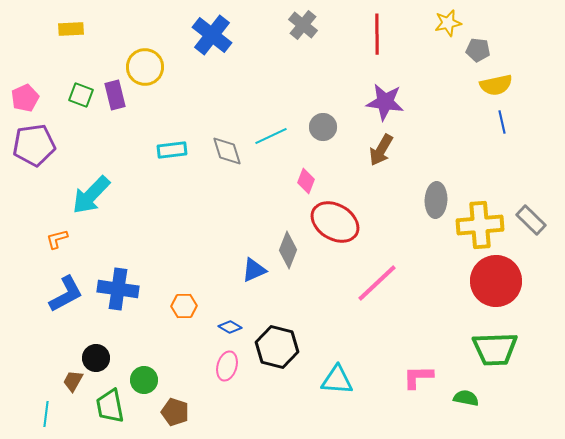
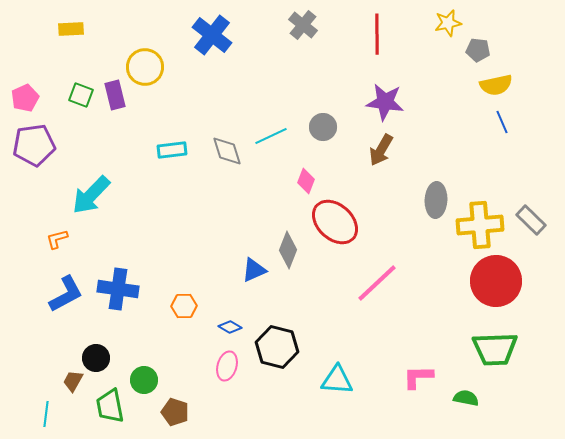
blue line at (502, 122): rotated 10 degrees counterclockwise
red ellipse at (335, 222): rotated 12 degrees clockwise
